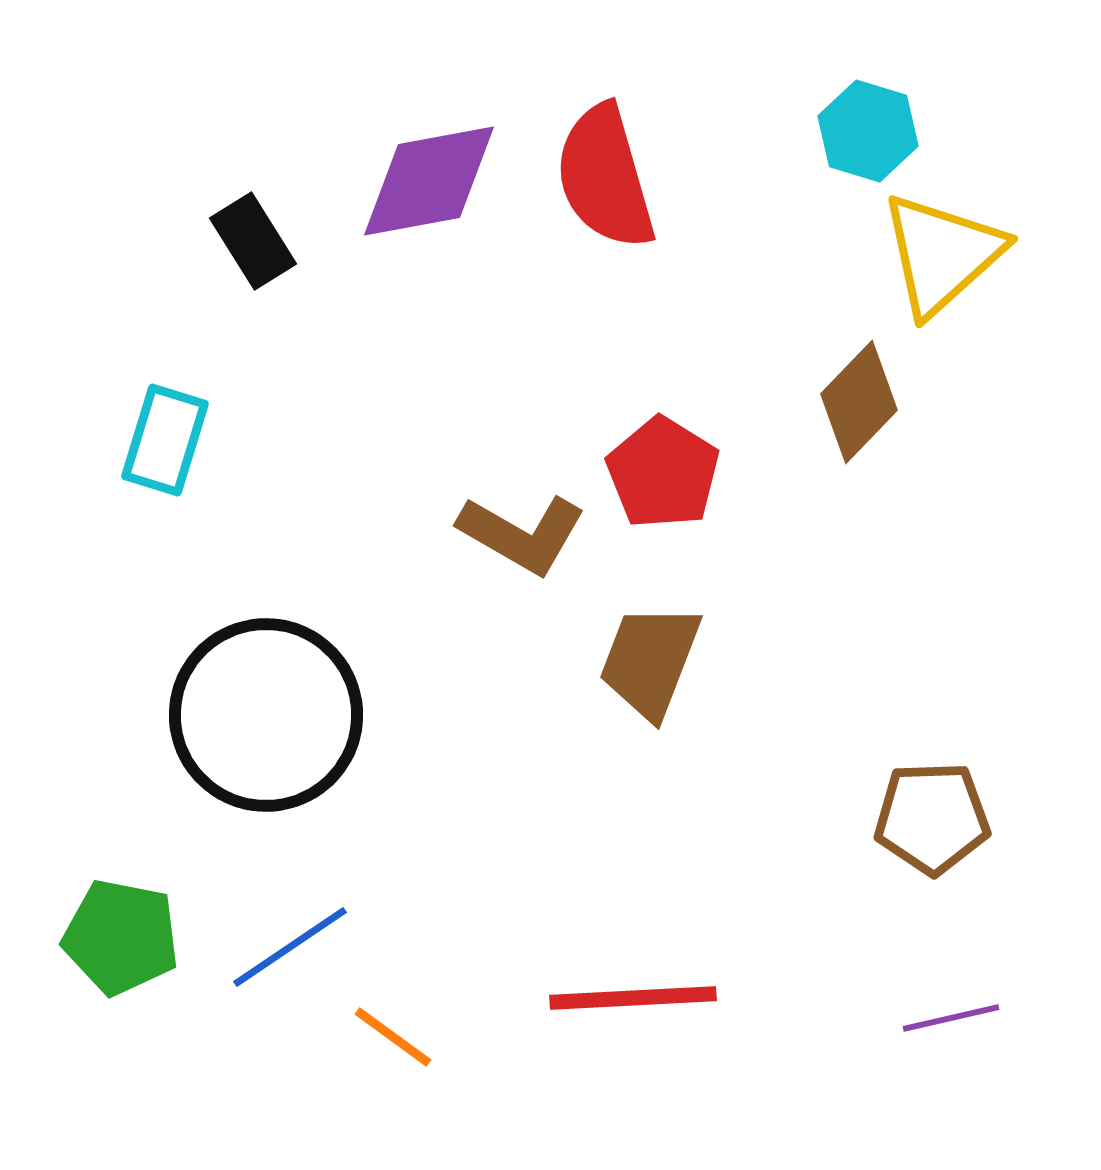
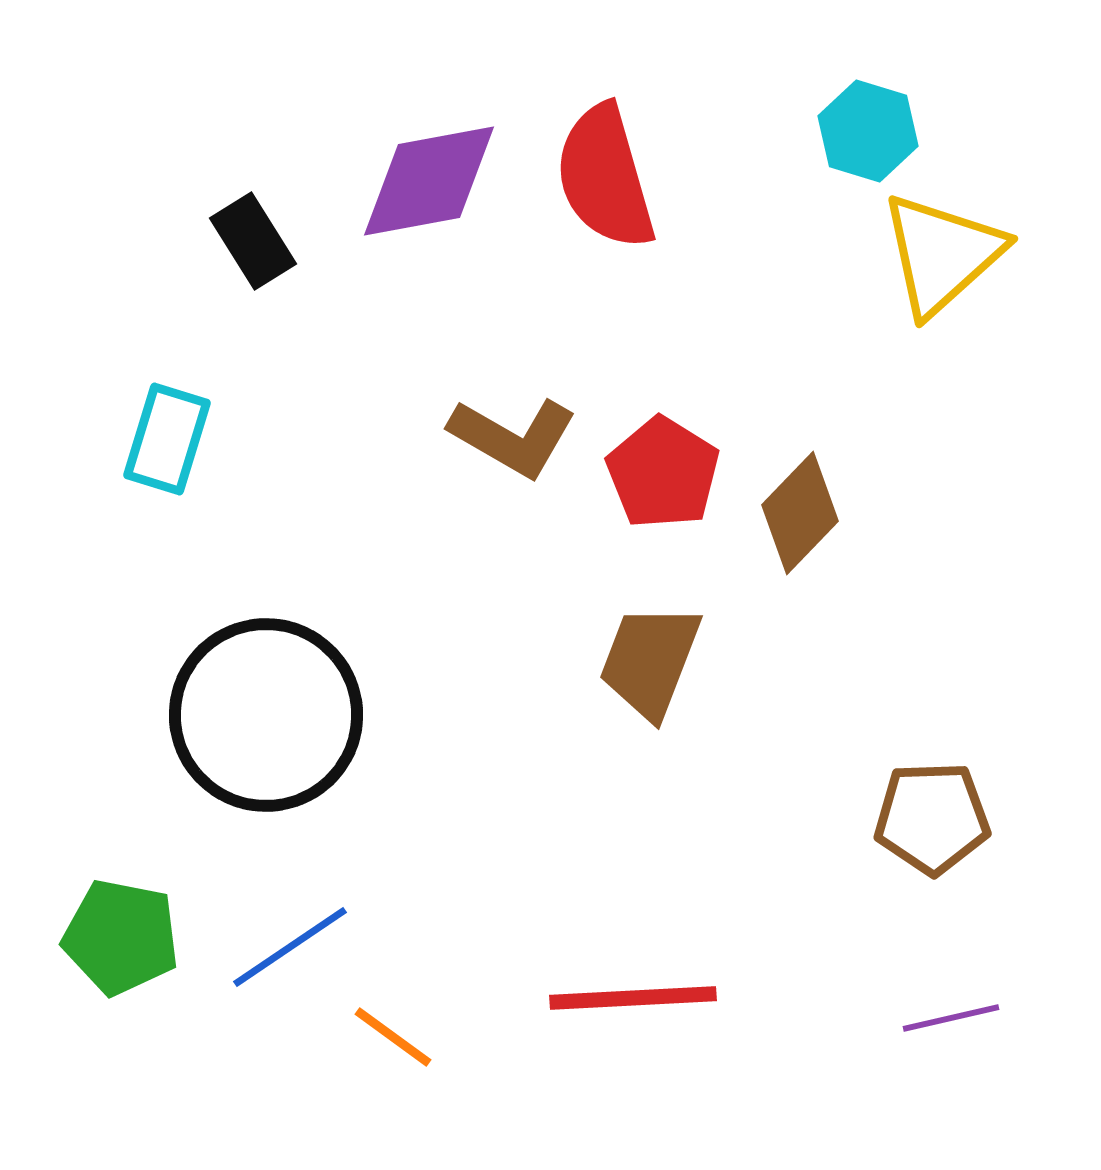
brown diamond: moved 59 px left, 111 px down
cyan rectangle: moved 2 px right, 1 px up
brown L-shape: moved 9 px left, 97 px up
